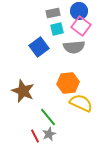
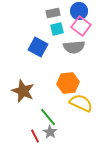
blue square: moved 1 px left; rotated 24 degrees counterclockwise
gray star: moved 1 px right, 2 px up; rotated 16 degrees counterclockwise
